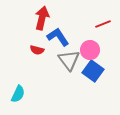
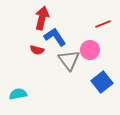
blue L-shape: moved 3 px left
blue square: moved 9 px right, 11 px down; rotated 15 degrees clockwise
cyan semicircle: rotated 126 degrees counterclockwise
